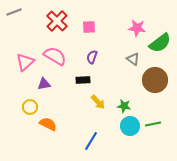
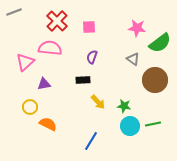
pink semicircle: moved 5 px left, 8 px up; rotated 25 degrees counterclockwise
